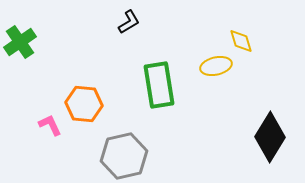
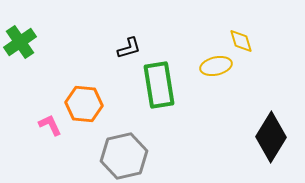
black L-shape: moved 26 px down; rotated 15 degrees clockwise
black diamond: moved 1 px right
